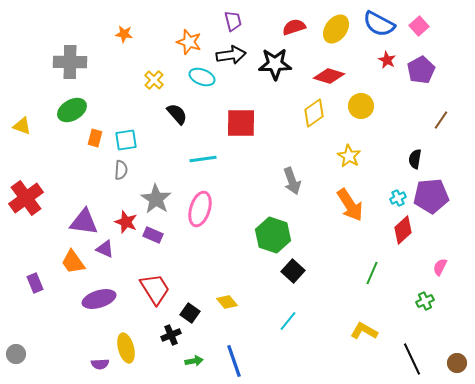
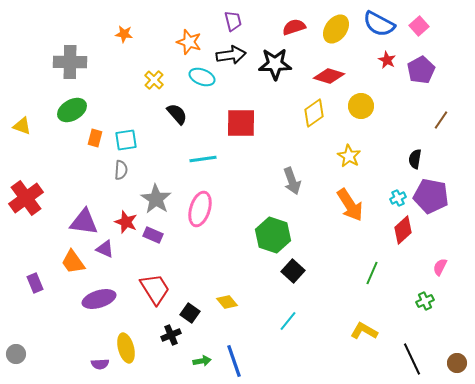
purple pentagon at (431, 196): rotated 16 degrees clockwise
green arrow at (194, 361): moved 8 px right
